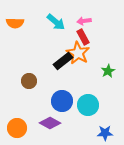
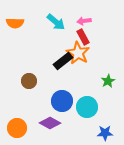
green star: moved 10 px down
cyan circle: moved 1 px left, 2 px down
